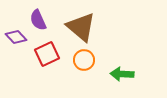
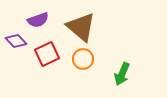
purple semicircle: rotated 85 degrees counterclockwise
purple diamond: moved 4 px down
orange circle: moved 1 px left, 1 px up
green arrow: rotated 70 degrees counterclockwise
